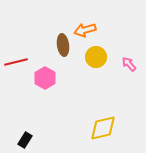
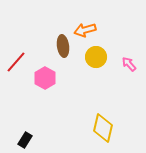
brown ellipse: moved 1 px down
red line: rotated 35 degrees counterclockwise
yellow diamond: rotated 64 degrees counterclockwise
